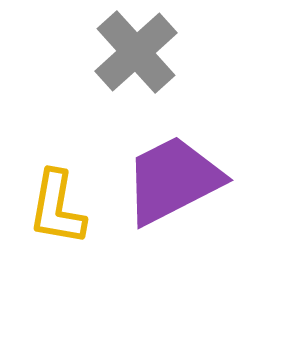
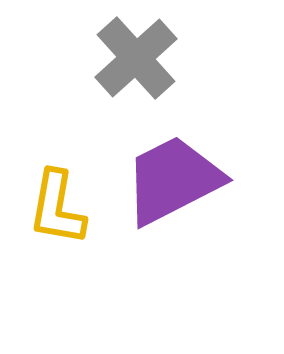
gray cross: moved 6 px down
